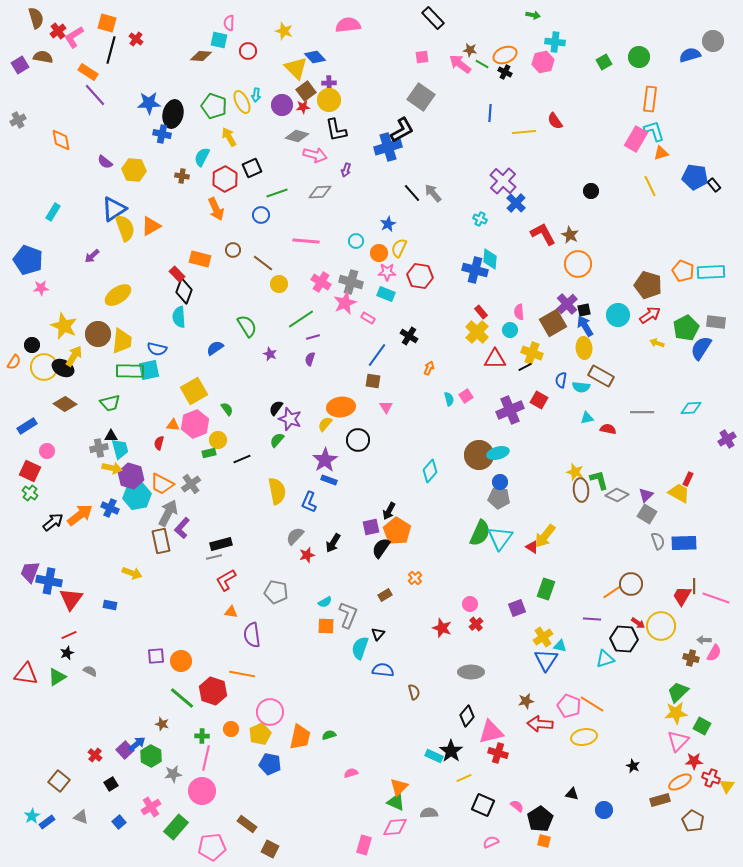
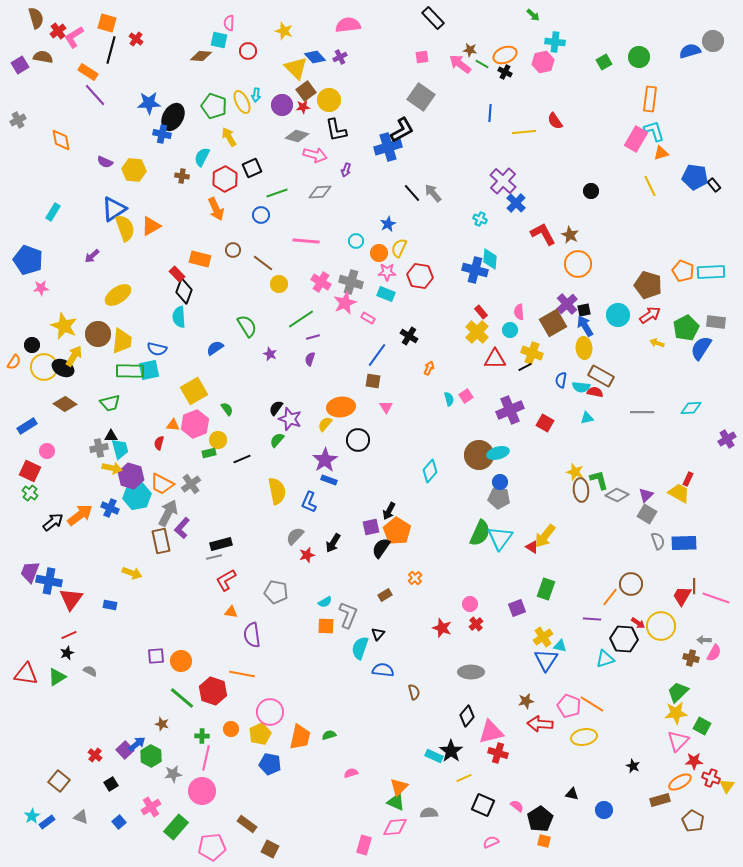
green arrow at (533, 15): rotated 32 degrees clockwise
blue semicircle at (690, 55): moved 4 px up
purple cross at (329, 83): moved 11 px right, 26 px up; rotated 24 degrees counterclockwise
black ellipse at (173, 114): moved 3 px down; rotated 16 degrees clockwise
purple semicircle at (105, 162): rotated 14 degrees counterclockwise
red square at (539, 400): moved 6 px right, 23 px down
red semicircle at (608, 429): moved 13 px left, 37 px up
orange line at (612, 592): moved 2 px left, 5 px down; rotated 18 degrees counterclockwise
